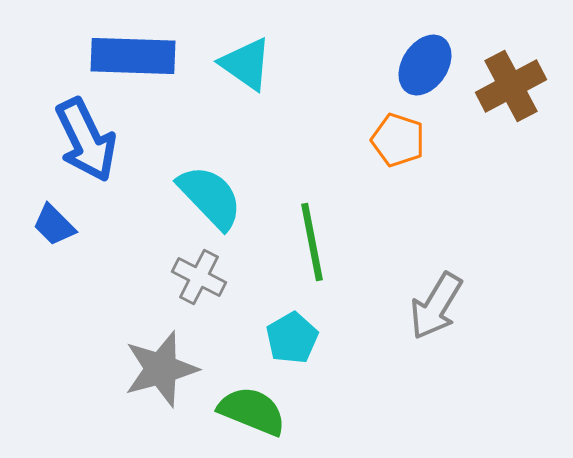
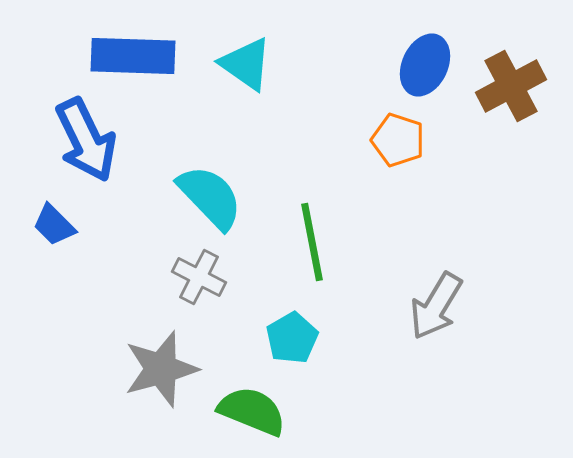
blue ellipse: rotated 8 degrees counterclockwise
